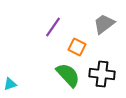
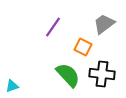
orange square: moved 6 px right
cyan triangle: moved 2 px right, 2 px down
